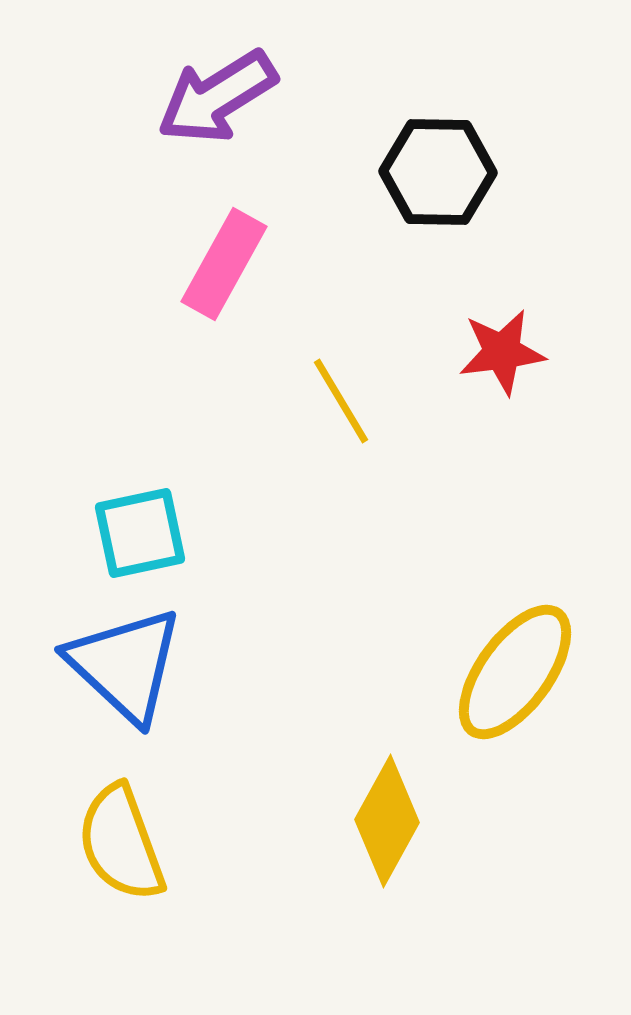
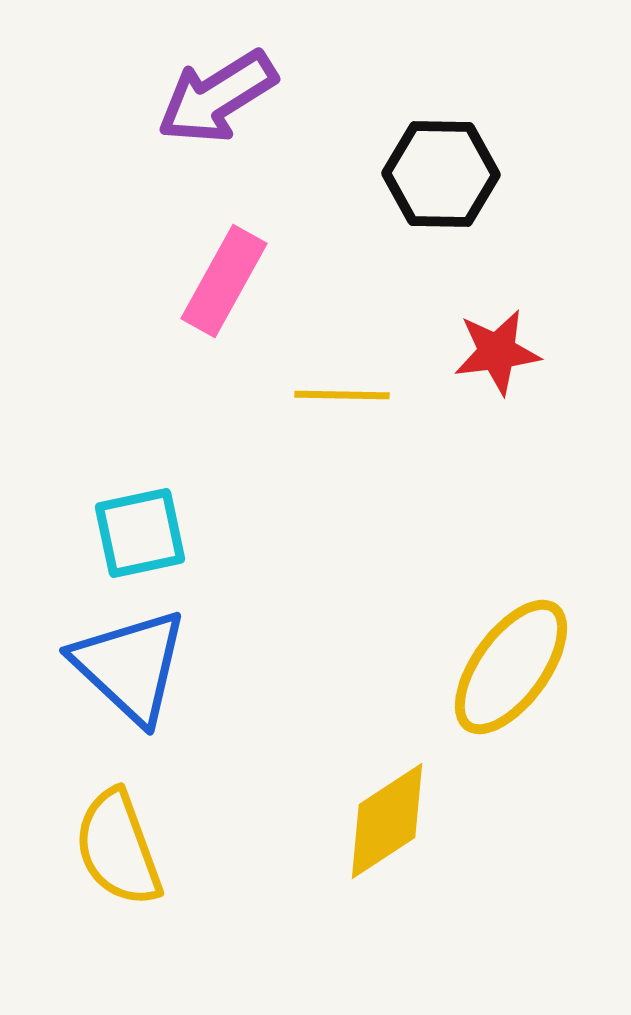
black hexagon: moved 3 px right, 2 px down
pink rectangle: moved 17 px down
red star: moved 5 px left
yellow line: moved 1 px right, 6 px up; rotated 58 degrees counterclockwise
blue triangle: moved 5 px right, 1 px down
yellow ellipse: moved 4 px left, 5 px up
yellow diamond: rotated 28 degrees clockwise
yellow semicircle: moved 3 px left, 5 px down
